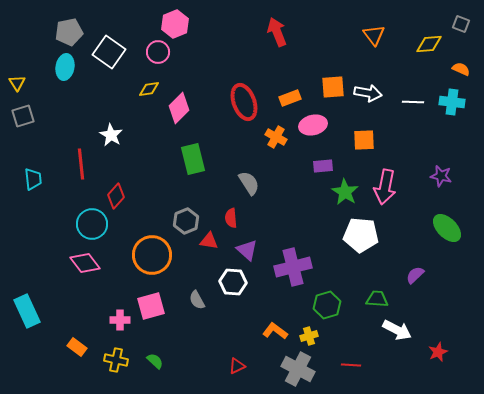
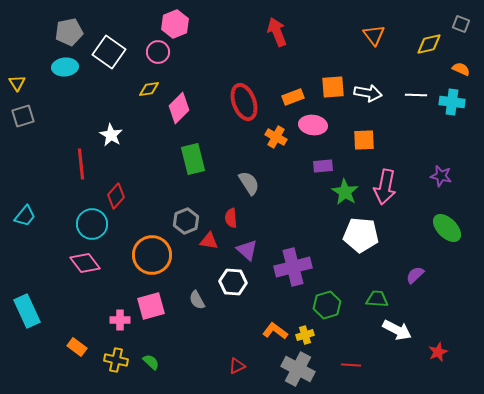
yellow diamond at (429, 44): rotated 8 degrees counterclockwise
cyan ellipse at (65, 67): rotated 75 degrees clockwise
orange rectangle at (290, 98): moved 3 px right, 1 px up
white line at (413, 102): moved 3 px right, 7 px up
pink ellipse at (313, 125): rotated 20 degrees clockwise
cyan trapezoid at (33, 179): moved 8 px left, 37 px down; rotated 45 degrees clockwise
yellow cross at (309, 336): moved 4 px left, 1 px up
green semicircle at (155, 361): moved 4 px left, 1 px down
